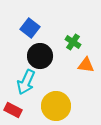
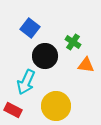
black circle: moved 5 px right
